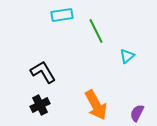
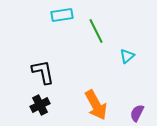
black L-shape: rotated 20 degrees clockwise
